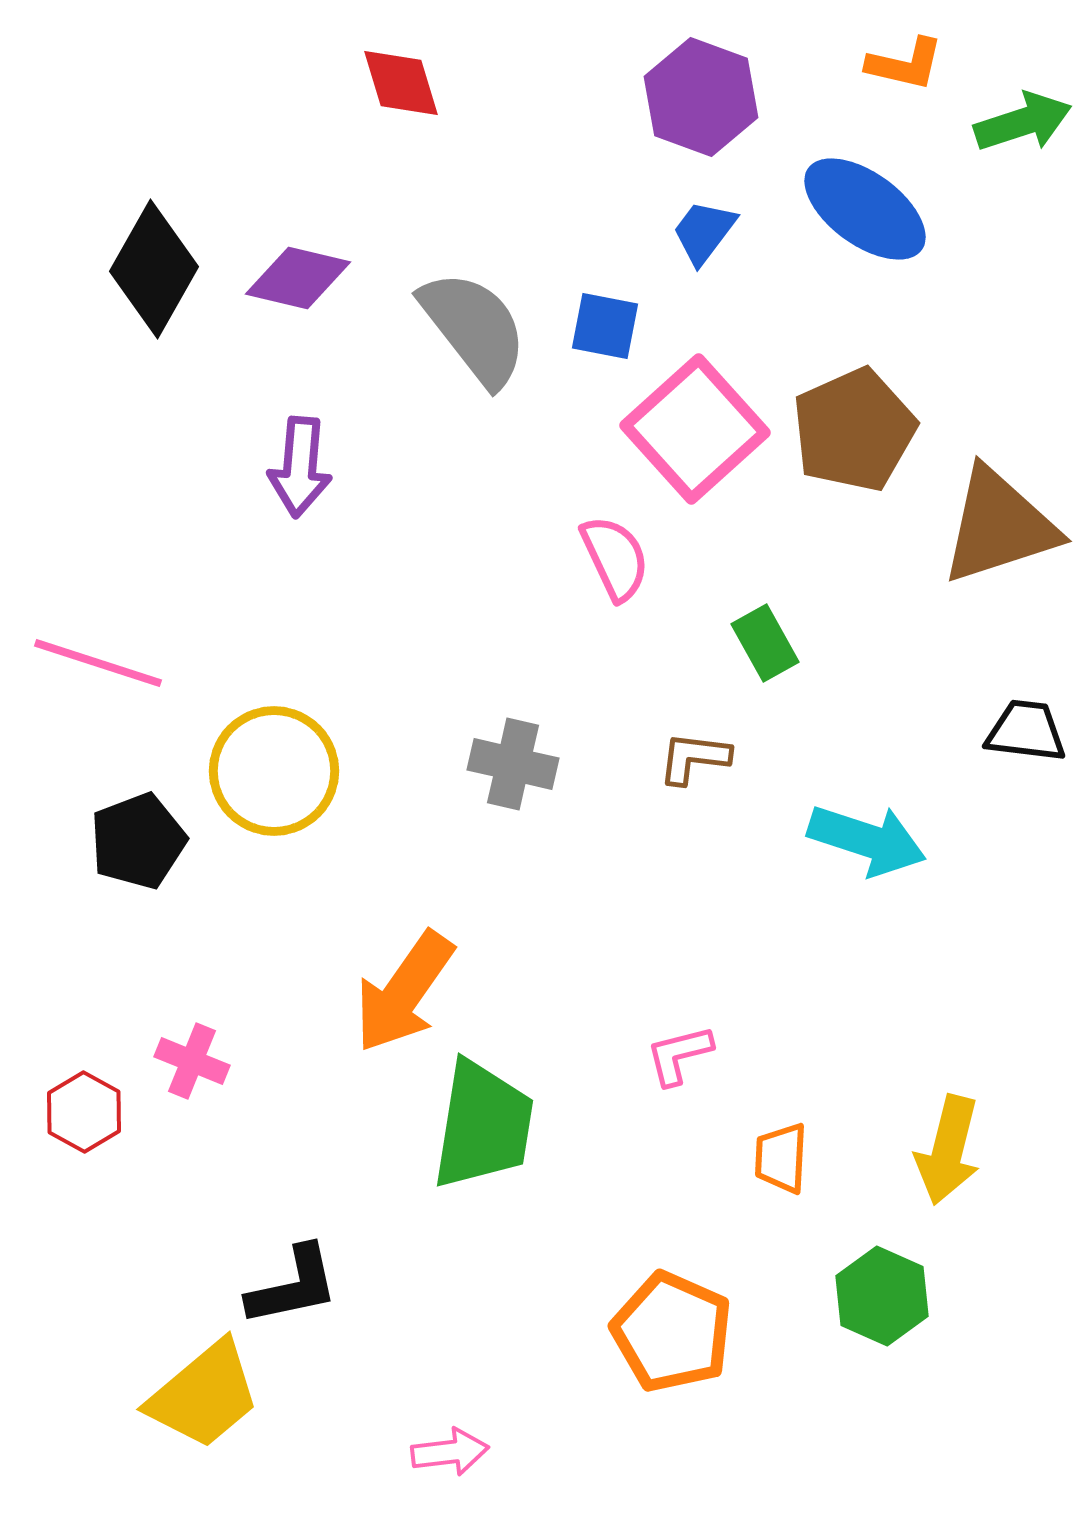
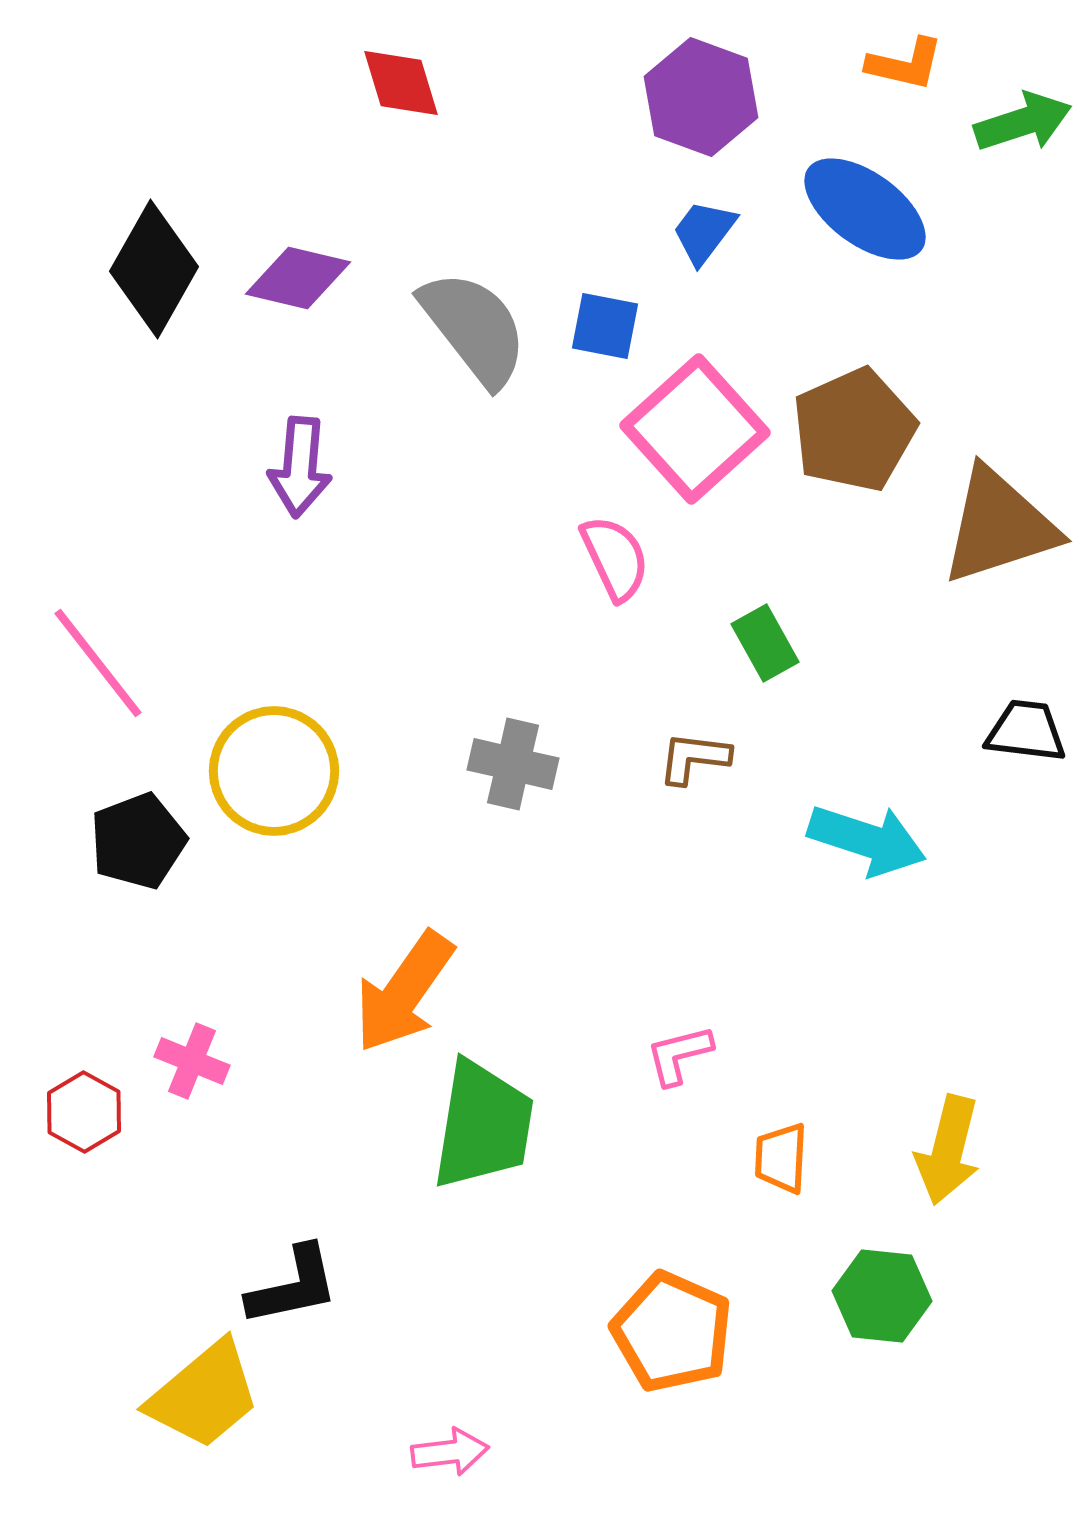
pink line: rotated 34 degrees clockwise
green hexagon: rotated 18 degrees counterclockwise
